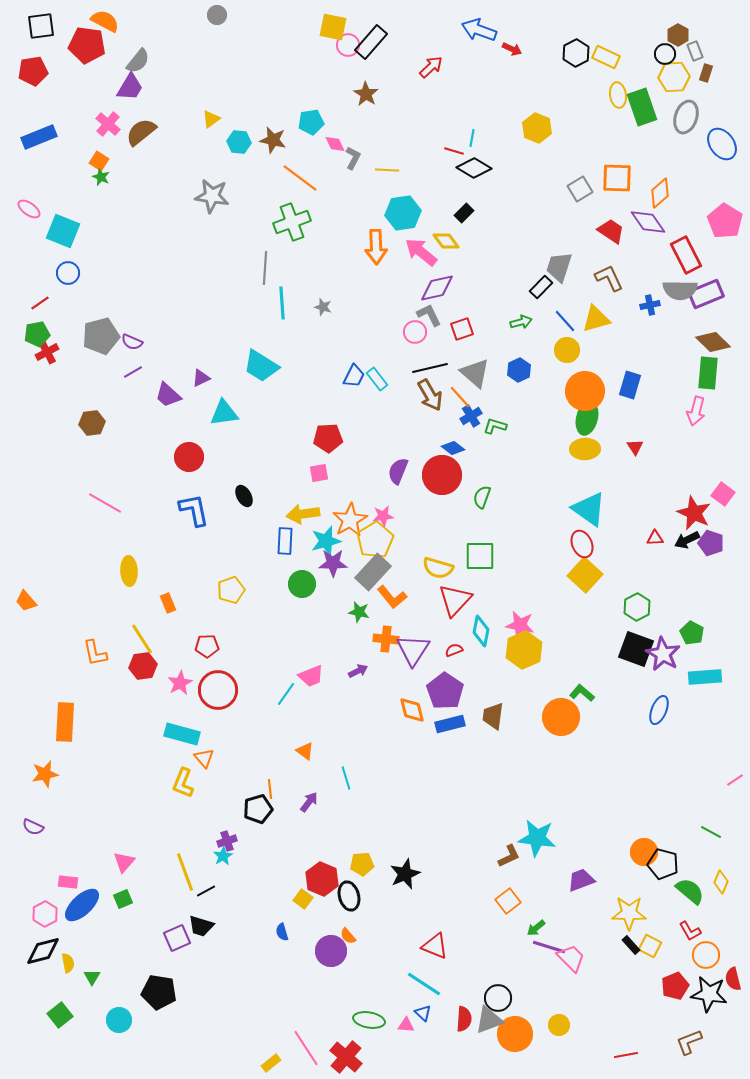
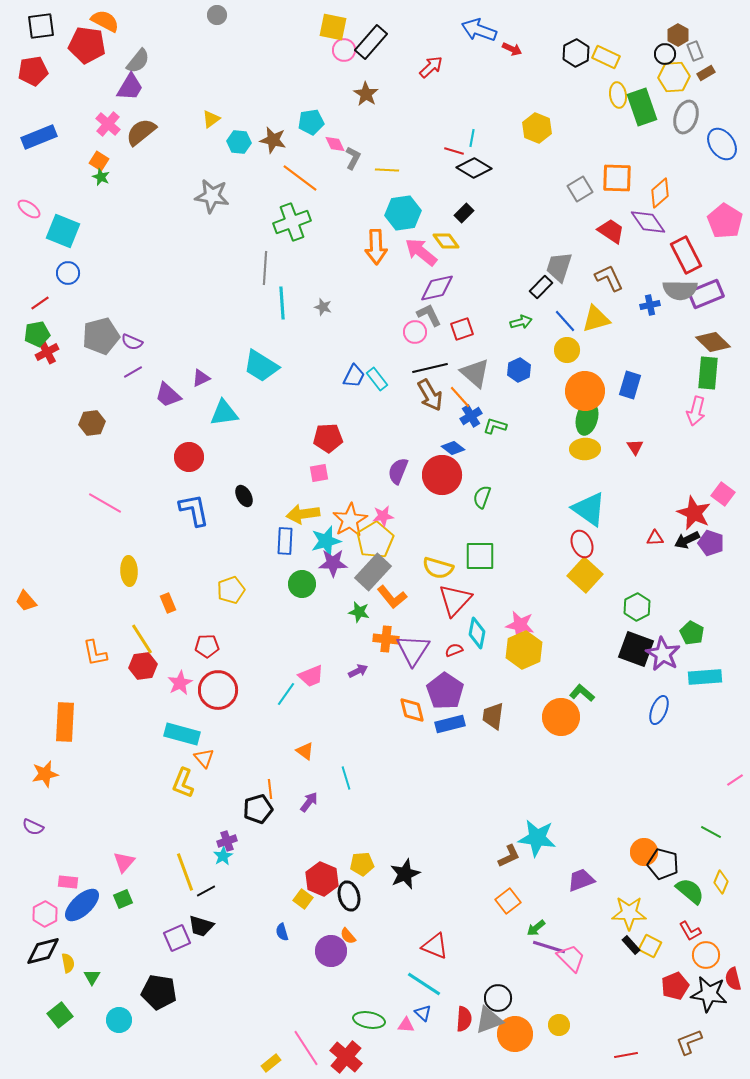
pink circle at (348, 45): moved 4 px left, 5 px down
brown rectangle at (706, 73): rotated 42 degrees clockwise
cyan diamond at (481, 631): moved 4 px left, 2 px down
